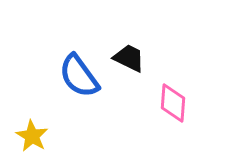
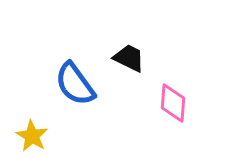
blue semicircle: moved 4 px left, 8 px down
